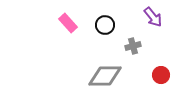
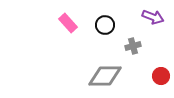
purple arrow: rotated 30 degrees counterclockwise
red circle: moved 1 px down
